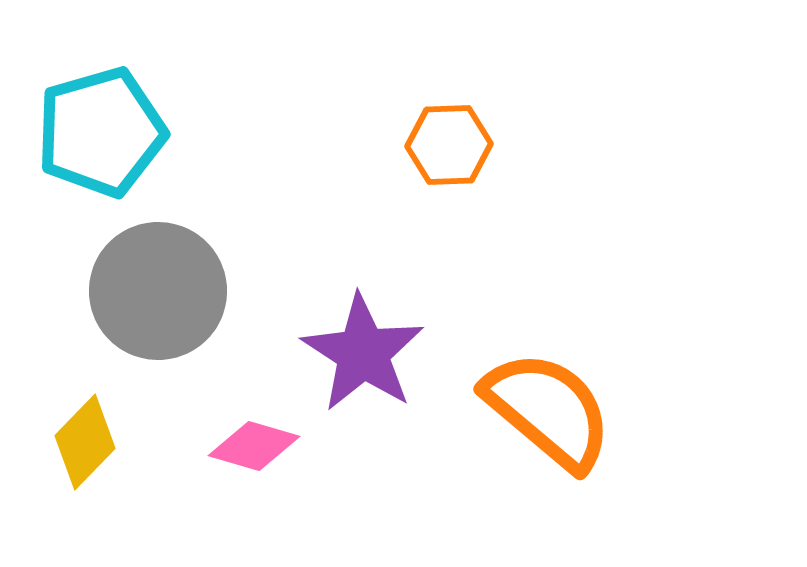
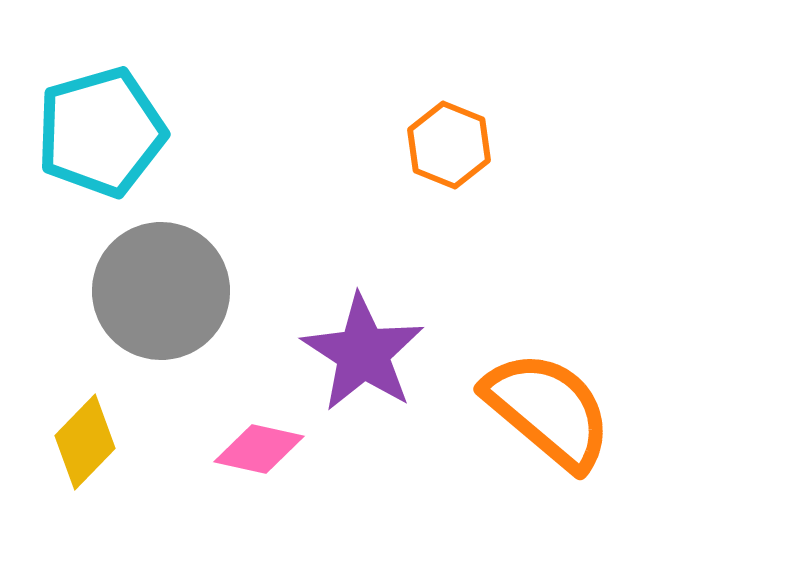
orange hexagon: rotated 24 degrees clockwise
gray circle: moved 3 px right
pink diamond: moved 5 px right, 3 px down; rotated 4 degrees counterclockwise
